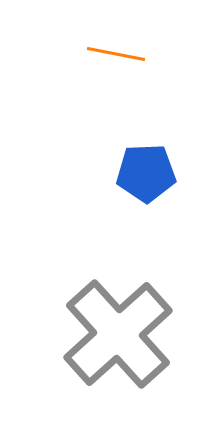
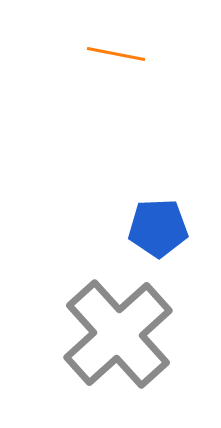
blue pentagon: moved 12 px right, 55 px down
